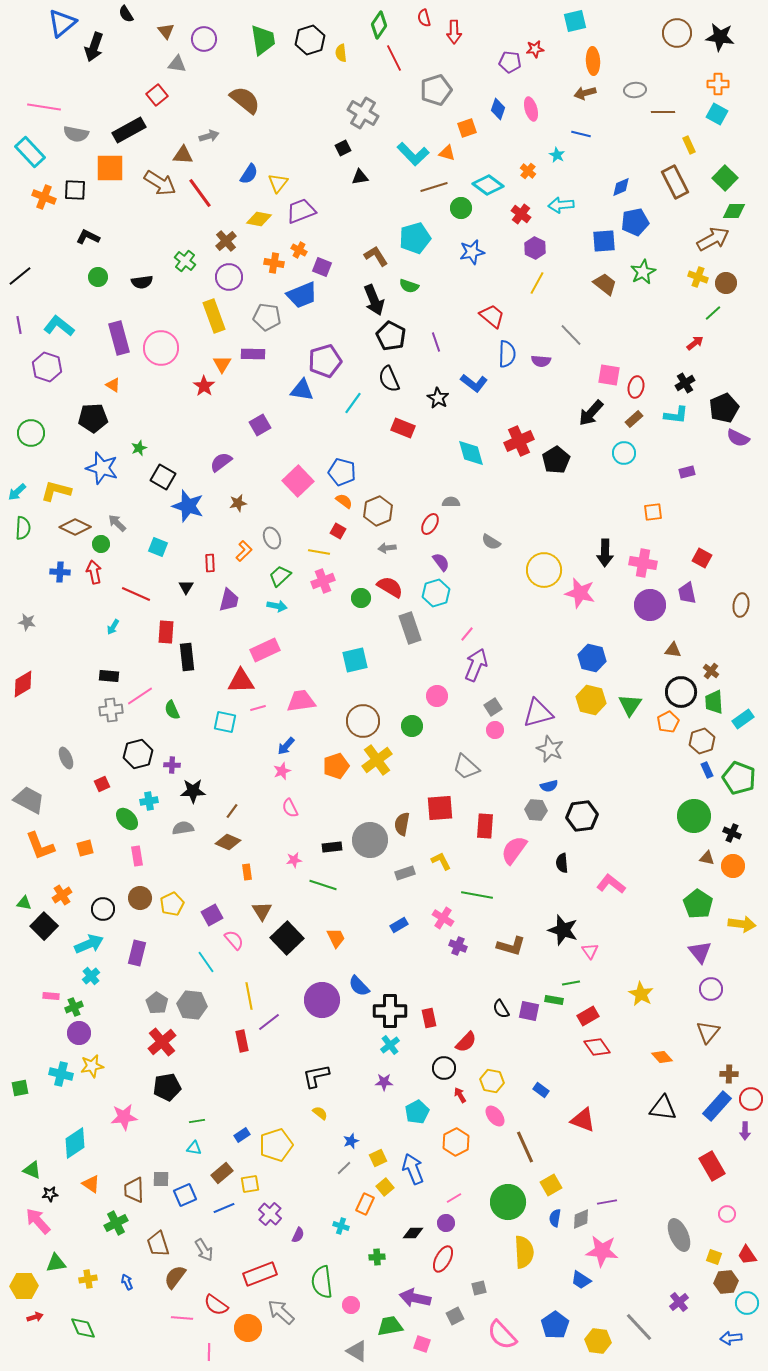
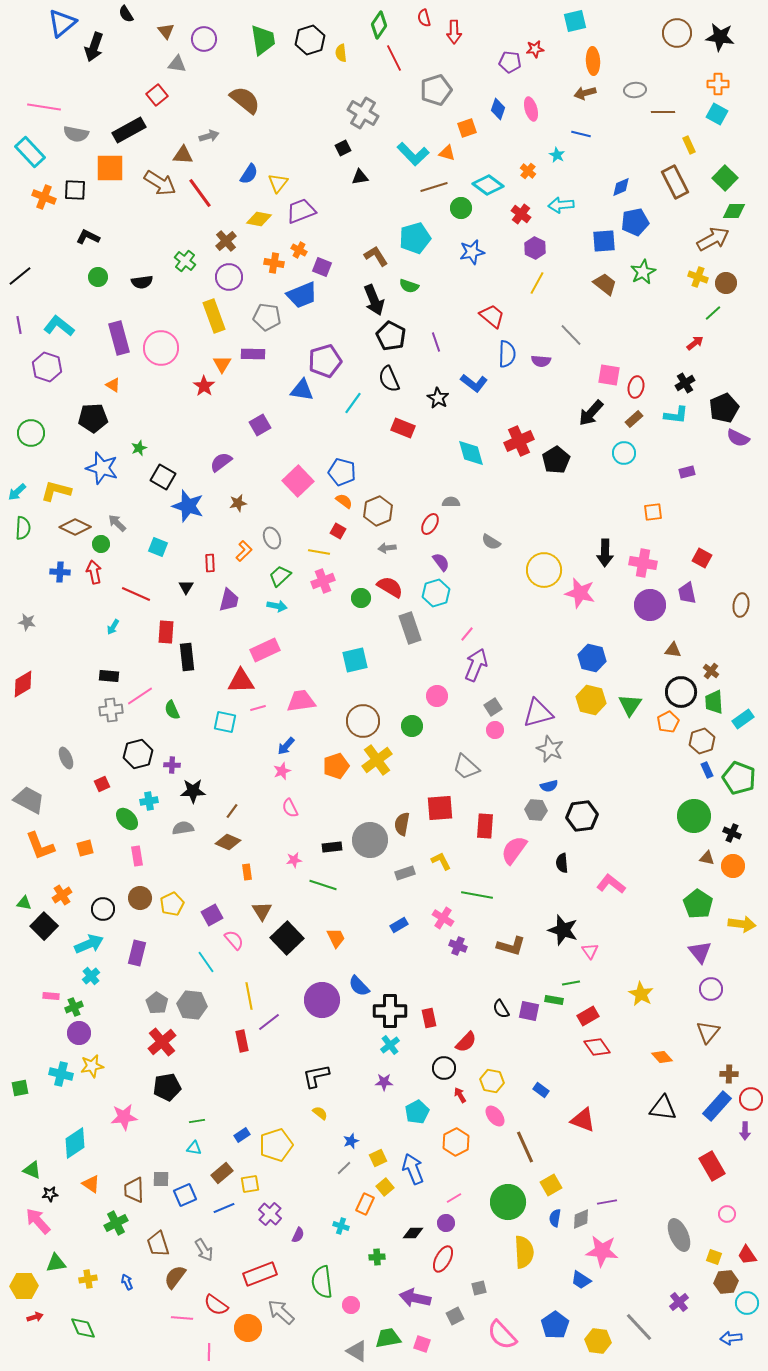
green trapezoid at (390, 1326): moved 2 px left, 12 px down
